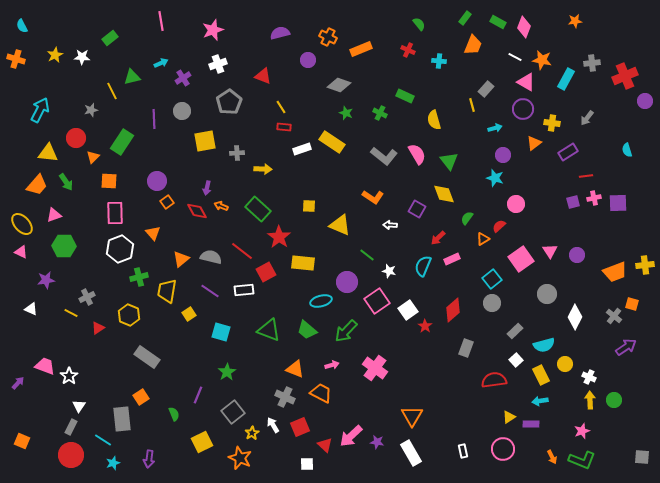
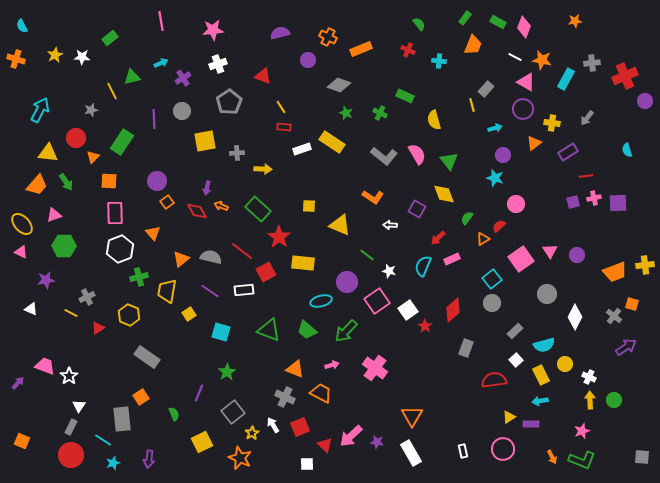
pink star at (213, 30): rotated 15 degrees clockwise
purple line at (198, 395): moved 1 px right, 2 px up
